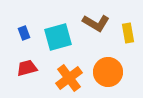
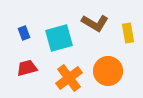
brown L-shape: moved 1 px left
cyan square: moved 1 px right, 1 px down
orange circle: moved 1 px up
